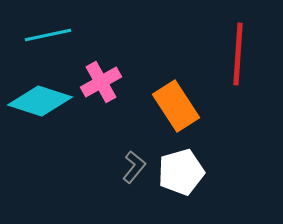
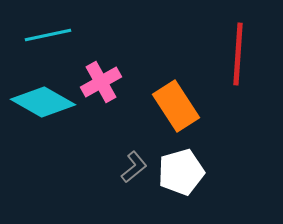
cyan diamond: moved 3 px right, 1 px down; rotated 12 degrees clockwise
gray L-shape: rotated 12 degrees clockwise
